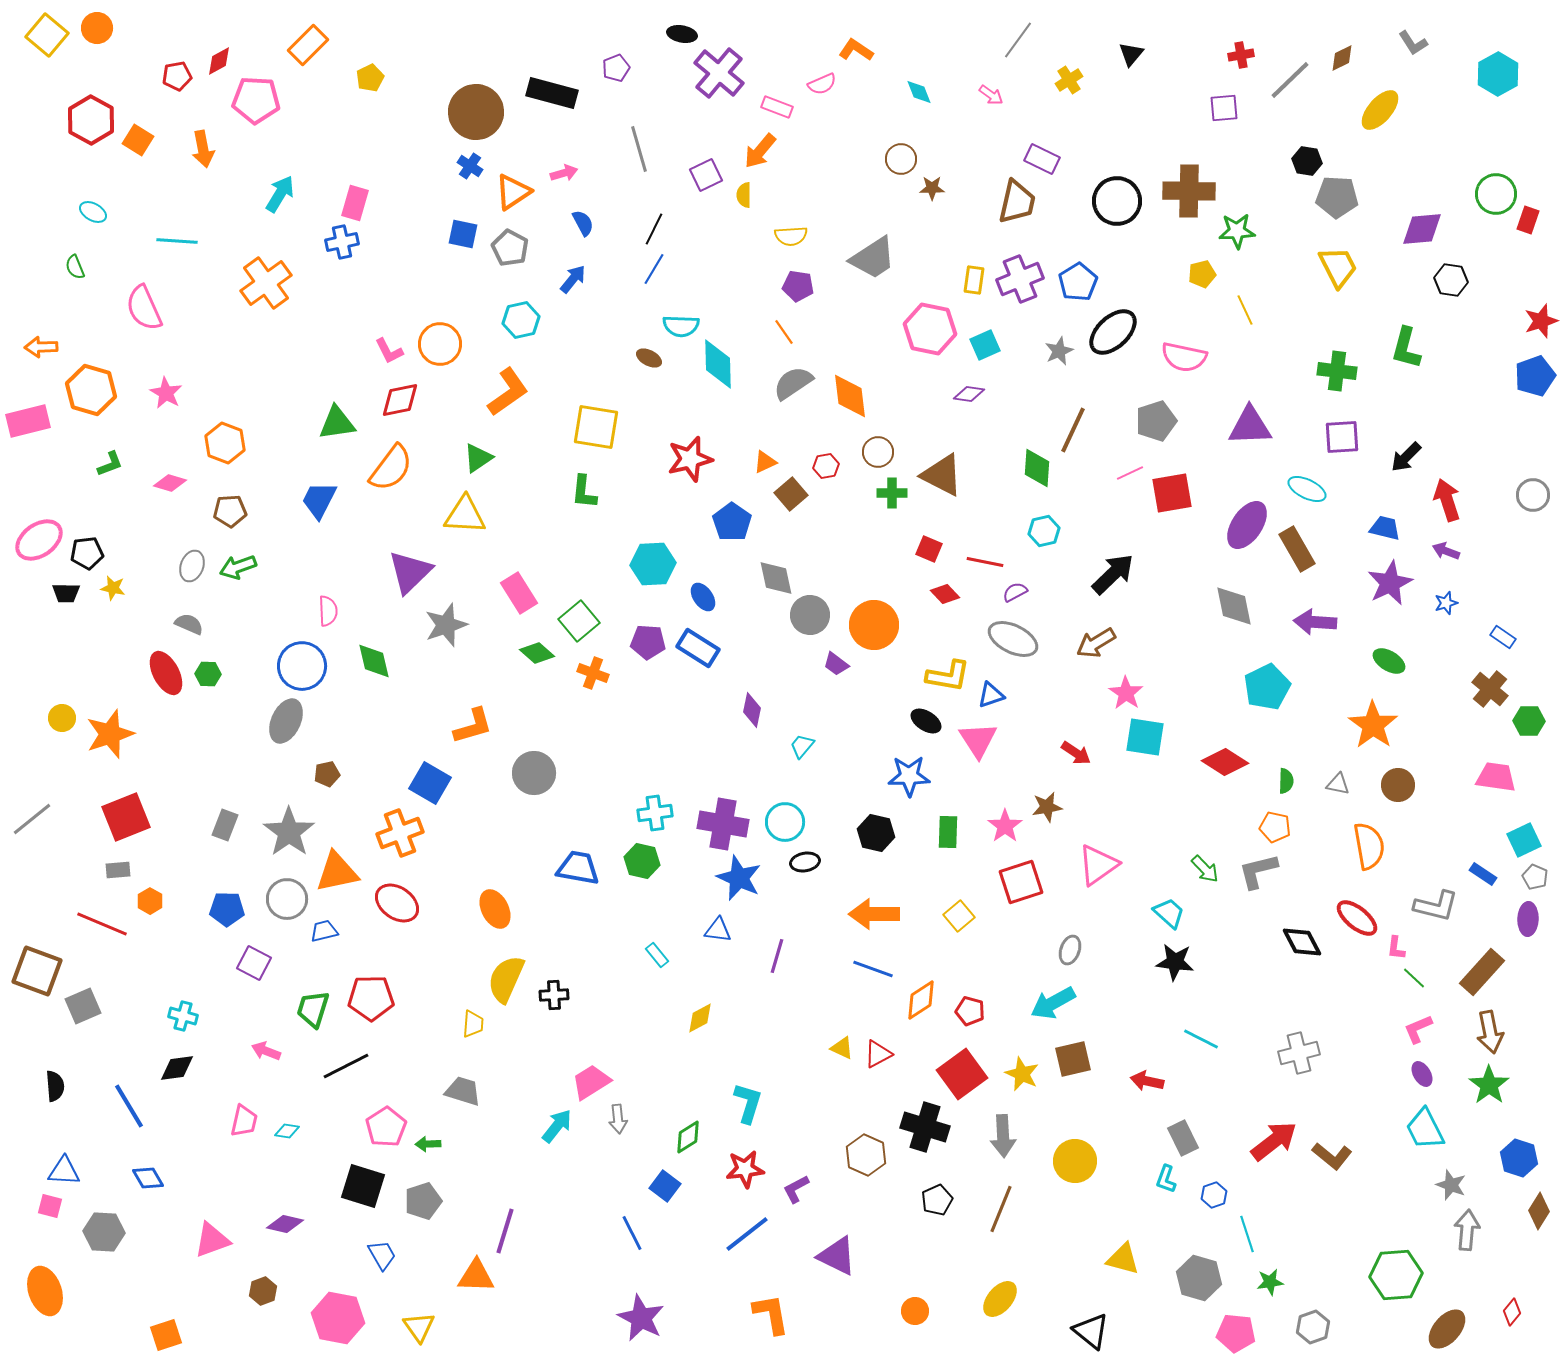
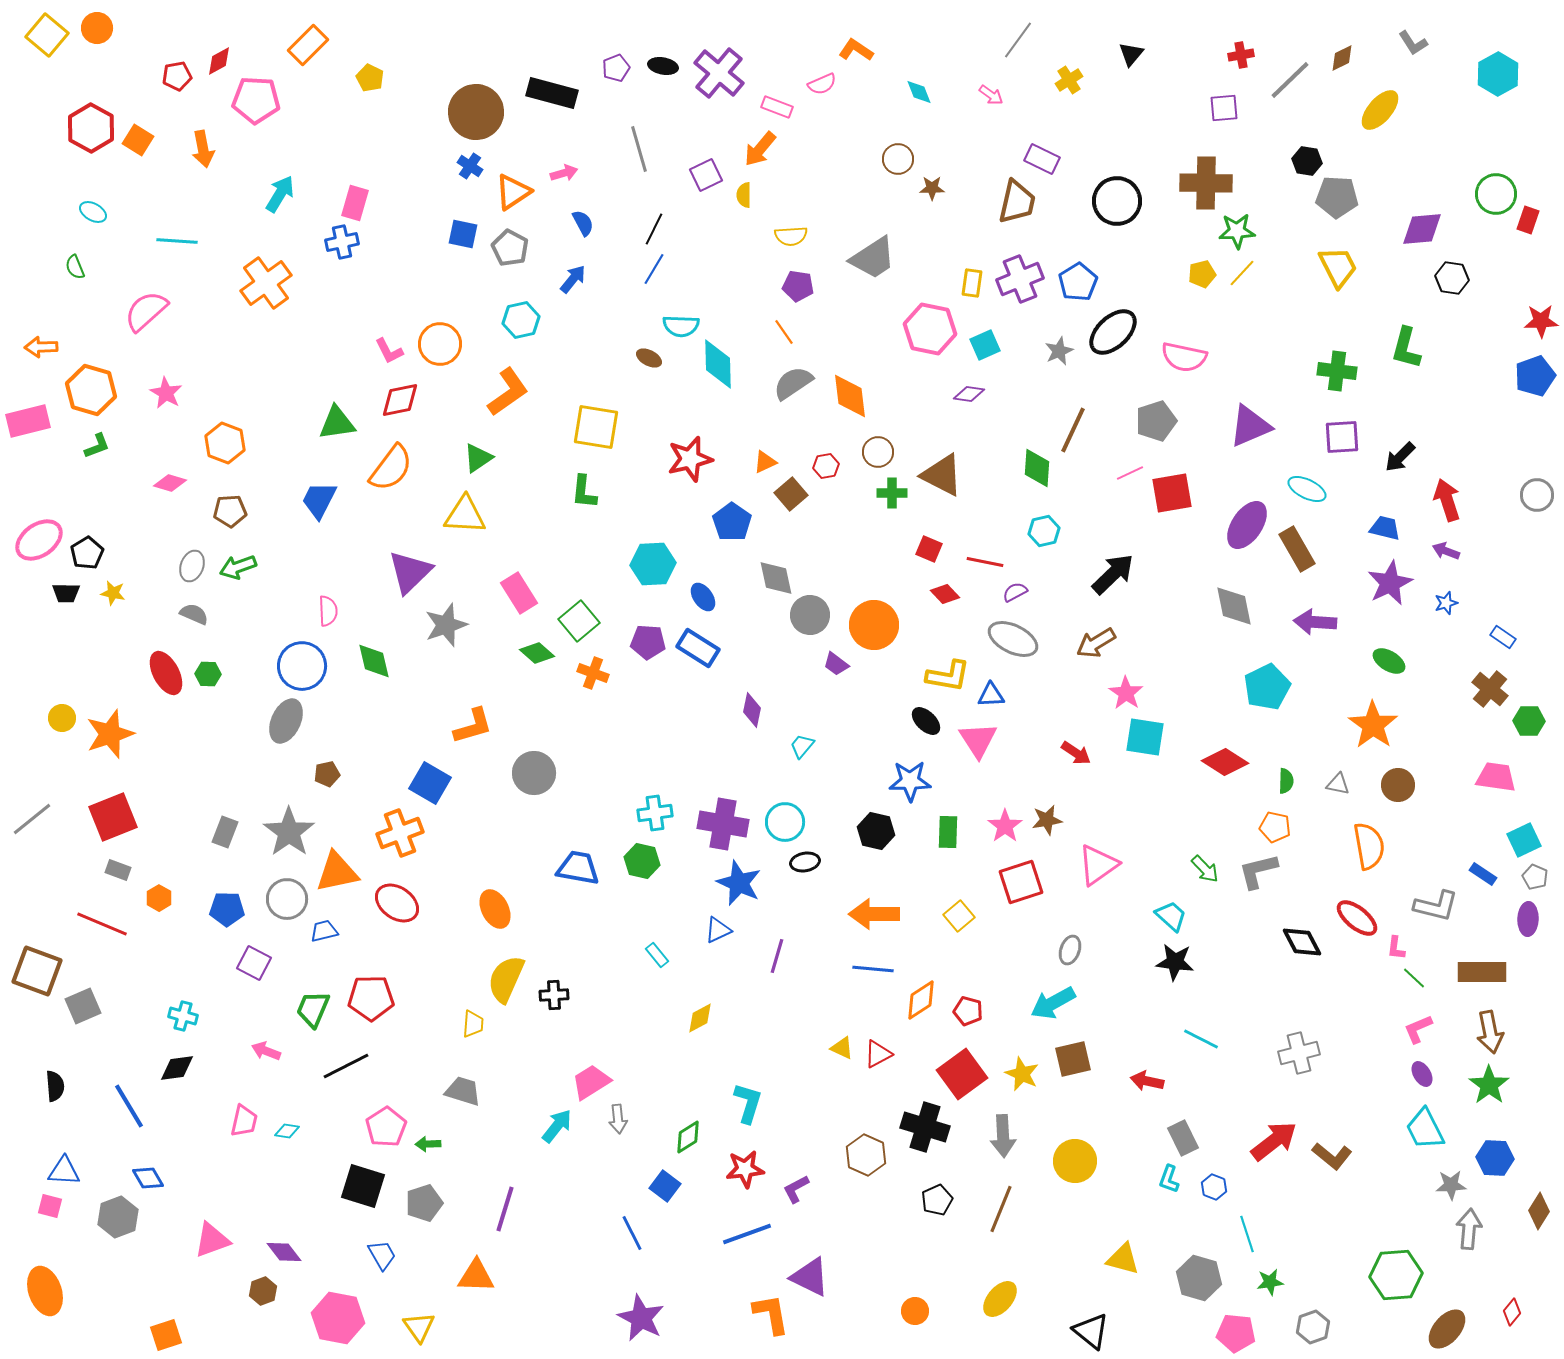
black ellipse at (682, 34): moved 19 px left, 32 px down
yellow pentagon at (370, 78): rotated 20 degrees counterclockwise
red hexagon at (91, 120): moved 8 px down
orange arrow at (760, 151): moved 2 px up
brown circle at (901, 159): moved 3 px left
brown cross at (1189, 191): moved 17 px right, 8 px up
yellow rectangle at (974, 280): moved 2 px left, 3 px down
black hexagon at (1451, 280): moved 1 px right, 2 px up
pink semicircle at (144, 308): moved 2 px right, 3 px down; rotated 72 degrees clockwise
yellow line at (1245, 310): moved 3 px left, 37 px up; rotated 68 degrees clockwise
red star at (1541, 321): rotated 16 degrees clockwise
purple triangle at (1250, 426): rotated 21 degrees counterclockwise
black arrow at (1406, 457): moved 6 px left
green L-shape at (110, 464): moved 13 px left, 18 px up
gray circle at (1533, 495): moved 4 px right
black pentagon at (87, 553): rotated 24 degrees counterclockwise
yellow star at (113, 588): moved 5 px down
gray semicircle at (189, 624): moved 5 px right, 10 px up
blue triangle at (991, 695): rotated 16 degrees clockwise
black ellipse at (926, 721): rotated 12 degrees clockwise
blue star at (909, 776): moved 1 px right, 5 px down
brown star at (1047, 807): moved 13 px down
red square at (126, 817): moved 13 px left
gray rectangle at (225, 825): moved 7 px down
black hexagon at (876, 833): moved 2 px up
gray rectangle at (118, 870): rotated 25 degrees clockwise
blue star at (739, 878): moved 5 px down
orange hexagon at (150, 901): moved 9 px right, 3 px up
cyan trapezoid at (1169, 913): moved 2 px right, 3 px down
blue triangle at (718, 930): rotated 32 degrees counterclockwise
blue line at (873, 969): rotated 15 degrees counterclockwise
brown rectangle at (1482, 972): rotated 48 degrees clockwise
green trapezoid at (313, 1009): rotated 6 degrees clockwise
red pentagon at (970, 1011): moved 2 px left
blue hexagon at (1519, 1158): moved 24 px left; rotated 15 degrees counterclockwise
cyan L-shape at (1166, 1179): moved 3 px right
gray star at (1451, 1185): rotated 24 degrees counterclockwise
blue hexagon at (1214, 1195): moved 8 px up; rotated 20 degrees counterclockwise
gray pentagon at (423, 1201): moved 1 px right, 2 px down
purple diamond at (285, 1224): moved 1 px left, 28 px down; rotated 39 degrees clockwise
gray arrow at (1467, 1230): moved 2 px right, 1 px up
purple line at (505, 1231): moved 22 px up
gray hexagon at (104, 1232): moved 14 px right, 15 px up; rotated 24 degrees counterclockwise
blue line at (747, 1234): rotated 18 degrees clockwise
purple triangle at (837, 1256): moved 27 px left, 21 px down
